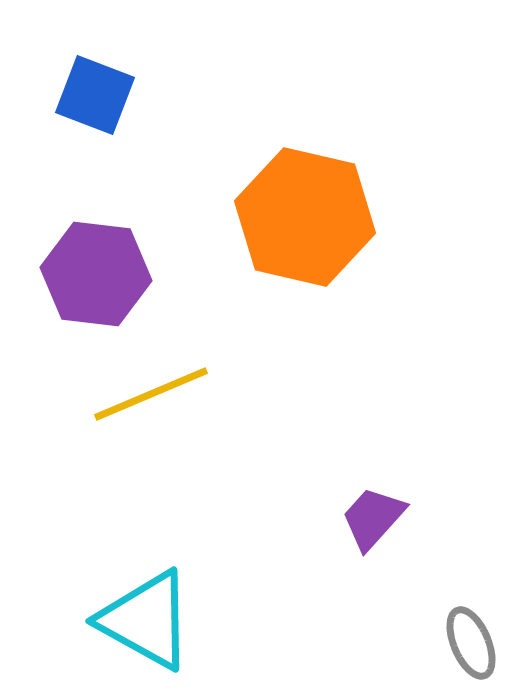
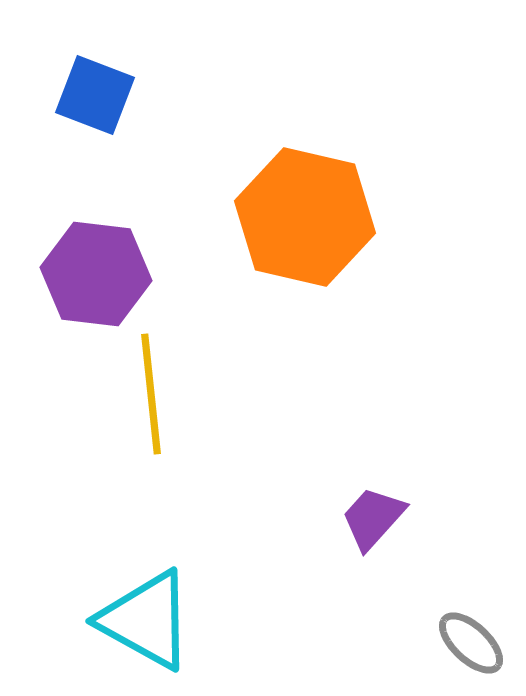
yellow line: rotated 73 degrees counterclockwise
gray ellipse: rotated 24 degrees counterclockwise
